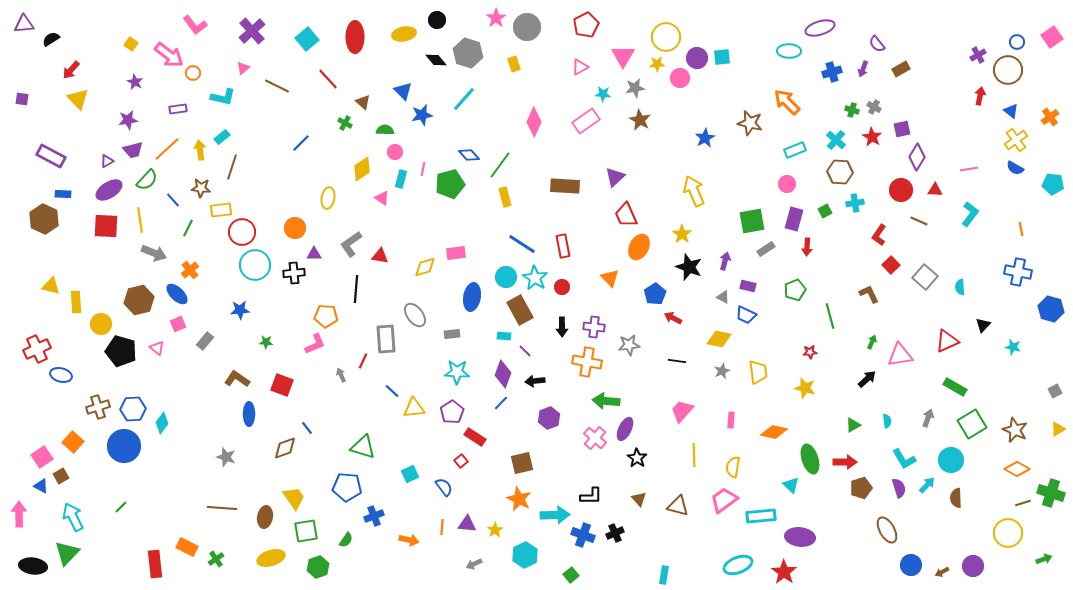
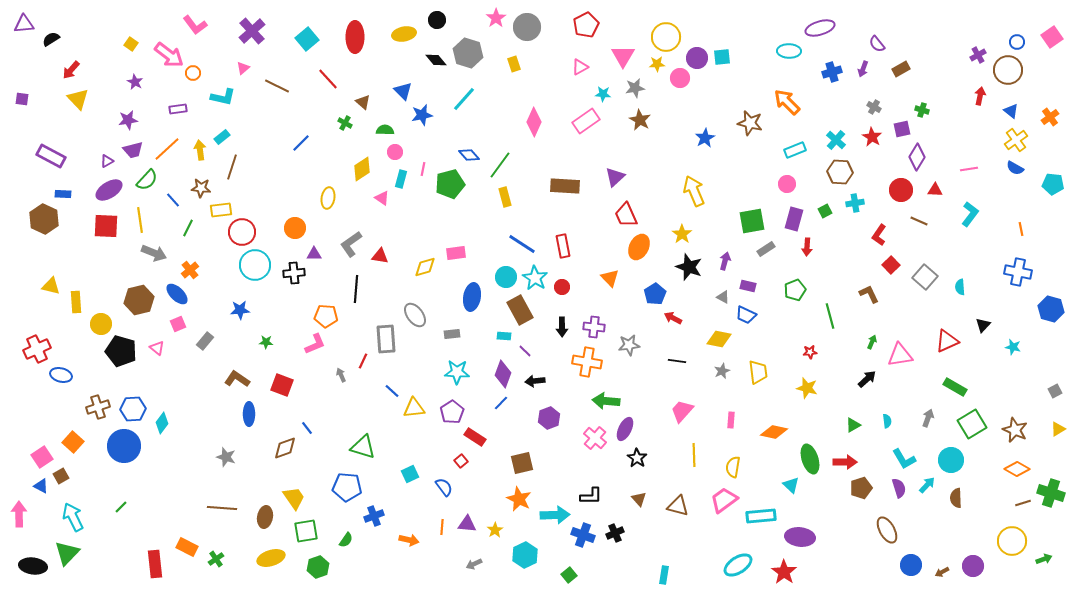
green cross at (852, 110): moved 70 px right
yellow star at (805, 388): moved 2 px right
yellow circle at (1008, 533): moved 4 px right, 8 px down
cyan ellipse at (738, 565): rotated 12 degrees counterclockwise
green square at (571, 575): moved 2 px left
